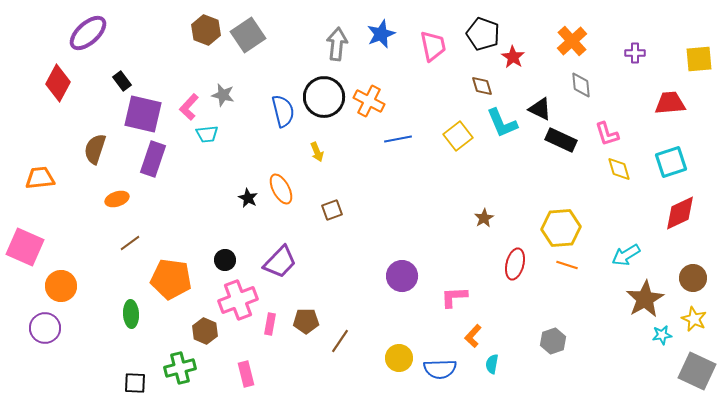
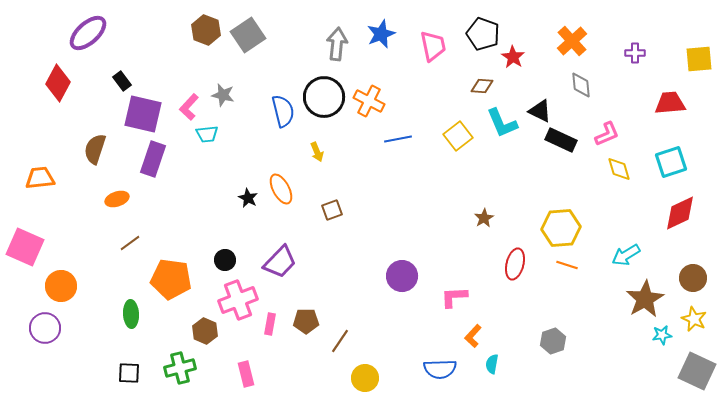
brown diamond at (482, 86): rotated 70 degrees counterclockwise
black triangle at (540, 109): moved 2 px down
pink L-shape at (607, 134): rotated 96 degrees counterclockwise
yellow circle at (399, 358): moved 34 px left, 20 px down
black square at (135, 383): moved 6 px left, 10 px up
